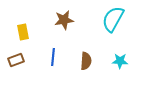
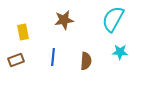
cyan star: moved 9 px up
